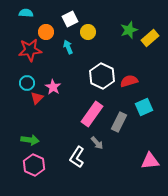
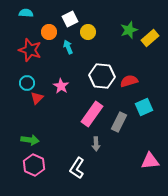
orange circle: moved 3 px right
red star: rotated 25 degrees clockwise
white hexagon: rotated 20 degrees counterclockwise
pink star: moved 8 px right, 1 px up
gray arrow: moved 1 px left, 1 px down; rotated 40 degrees clockwise
white L-shape: moved 11 px down
